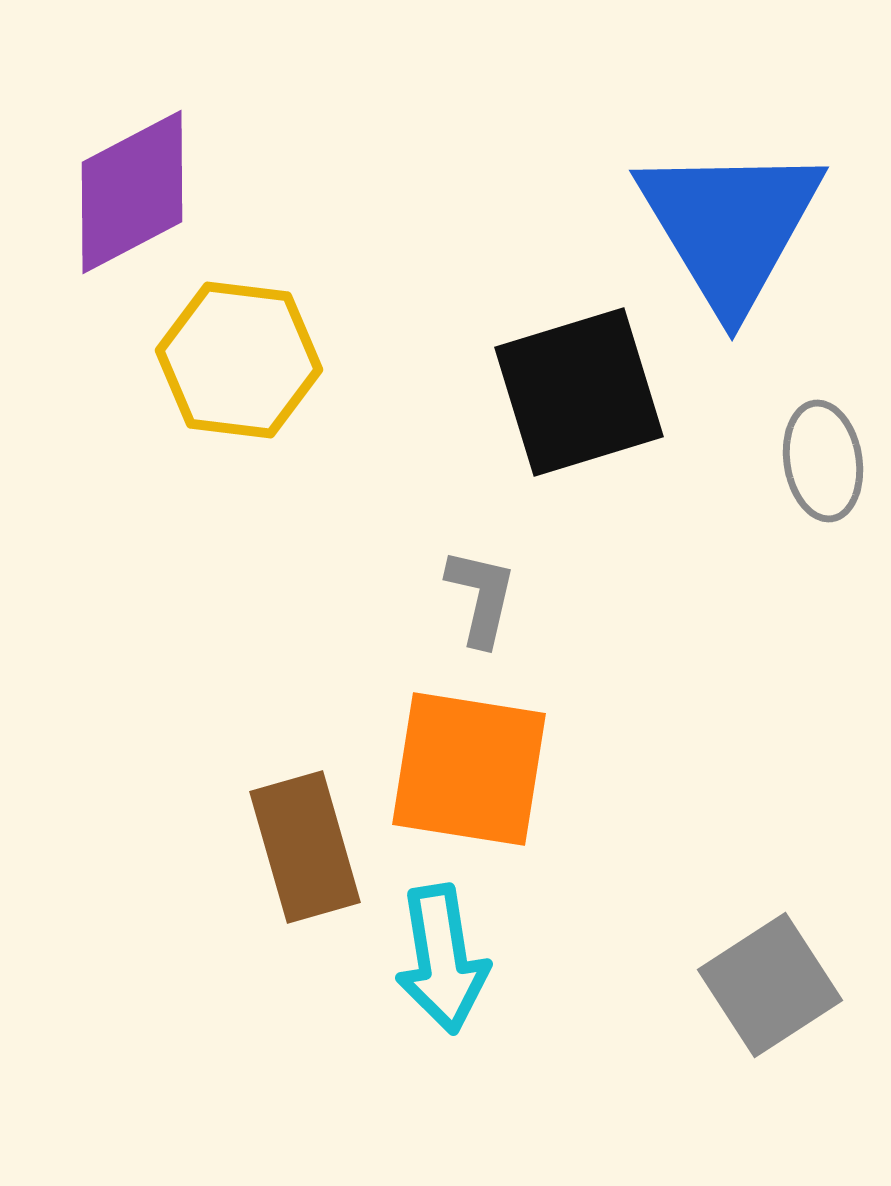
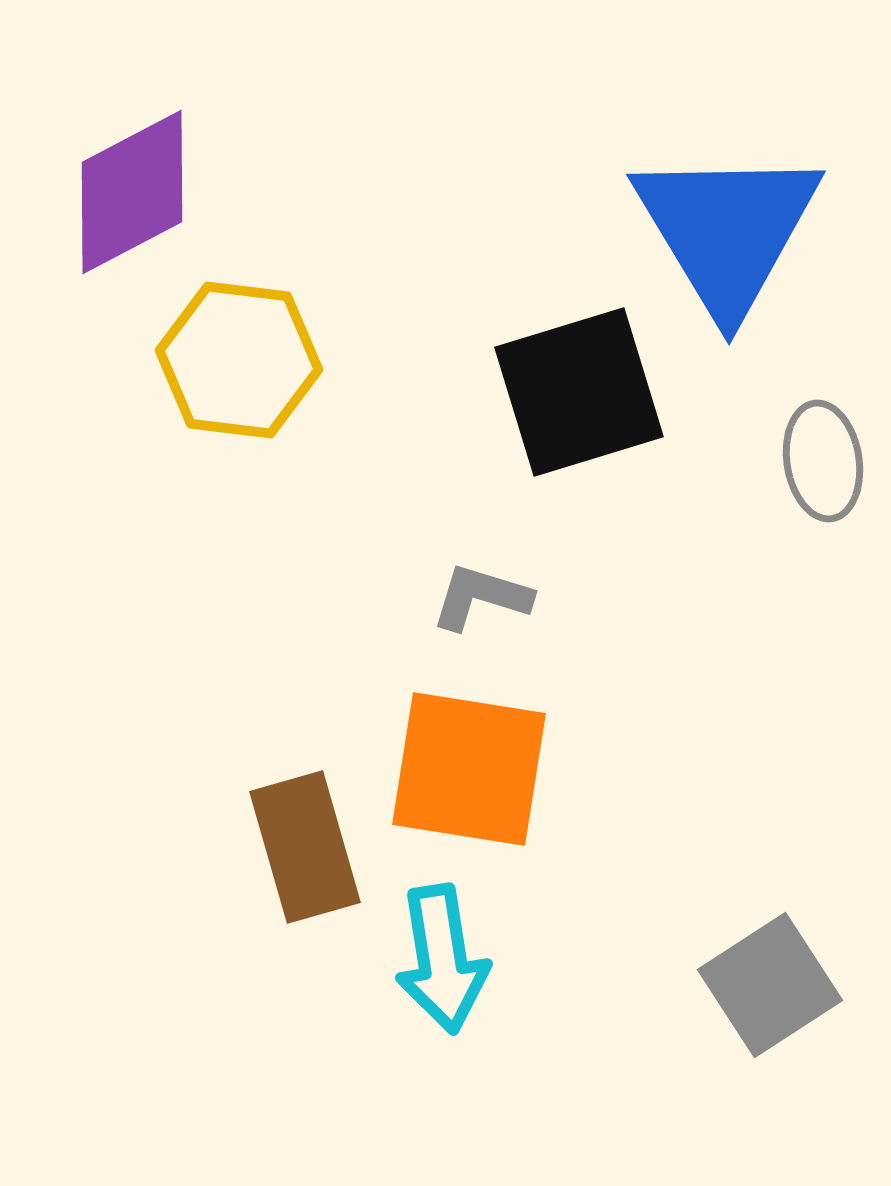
blue triangle: moved 3 px left, 4 px down
gray L-shape: rotated 86 degrees counterclockwise
